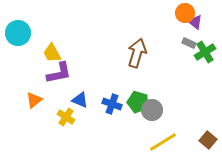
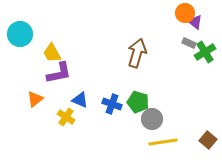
cyan circle: moved 2 px right, 1 px down
orange triangle: moved 1 px right, 1 px up
gray circle: moved 9 px down
yellow line: rotated 24 degrees clockwise
